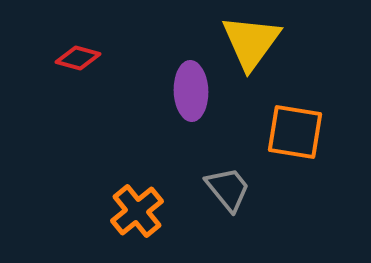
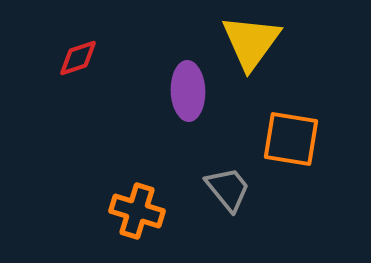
red diamond: rotated 33 degrees counterclockwise
purple ellipse: moved 3 px left
orange square: moved 4 px left, 7 px down
orange cross: rotated 34 degrees counterclockwise
